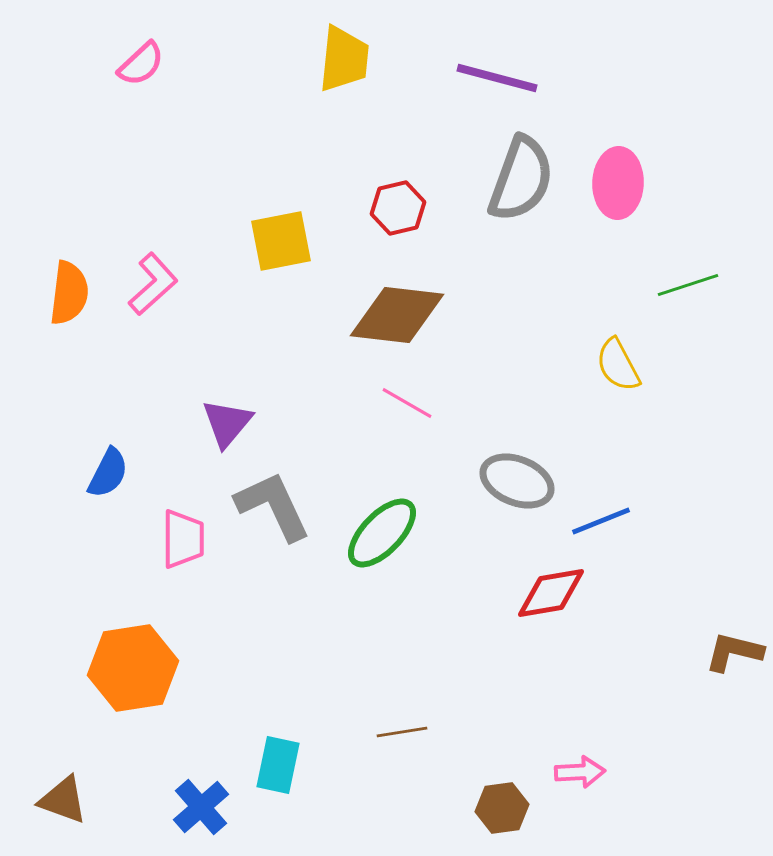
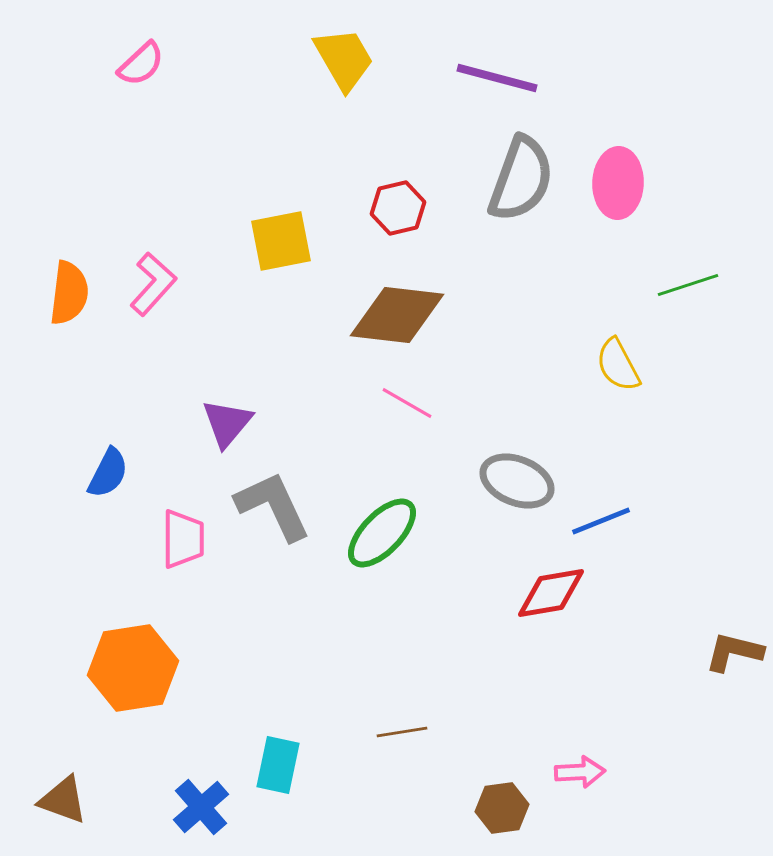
yellow trapezoid: rotated 36 degrees counterclockwise
pink L-shape: rotated 6 degrees counterclockwise
